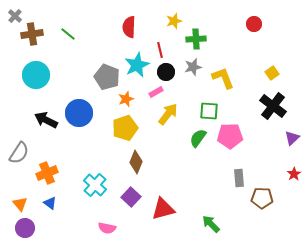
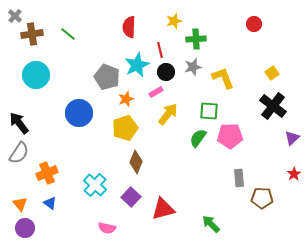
black arrow: moved 27 px left, 3 px down; rotated 25 degrees clockwise
